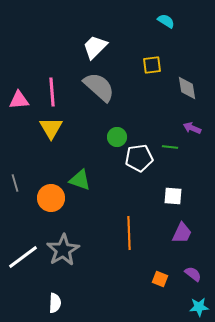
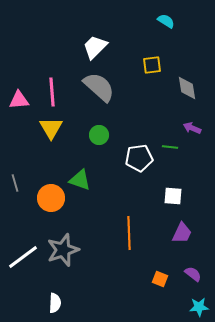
green circle: moved 18 px left, 2 px up
gray star: rotated 12 degrees clockwise
